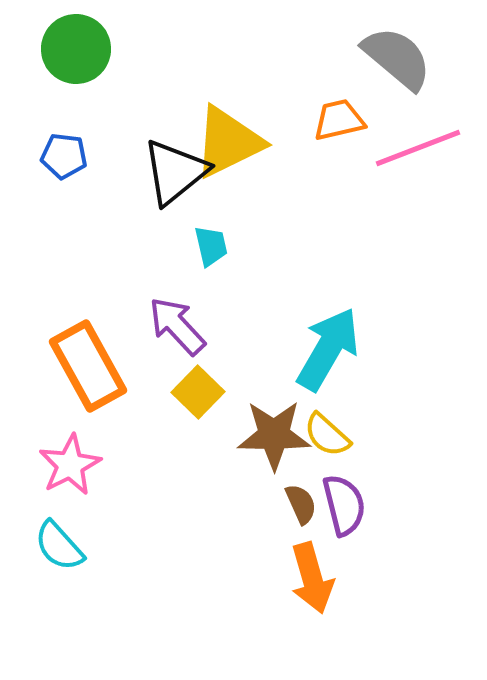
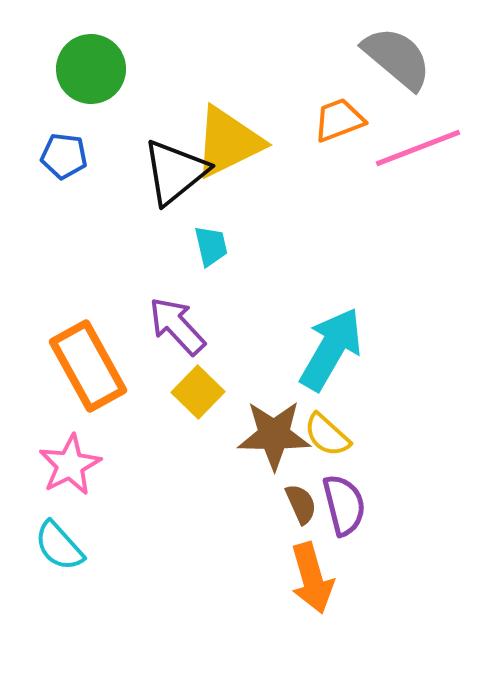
green circle: moved 15 px right, 20 px down
orange trapezoid: rotated 8 degrees counterclockwise
cyan arrow: moved 3 px right
